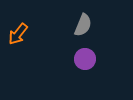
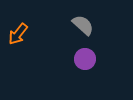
gray semicircle: rotated 70 degrees counterclockwise
